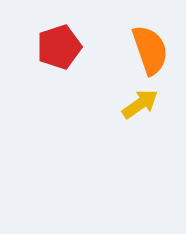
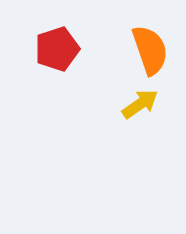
red pentagon: moved 2 px left, 2 px down
